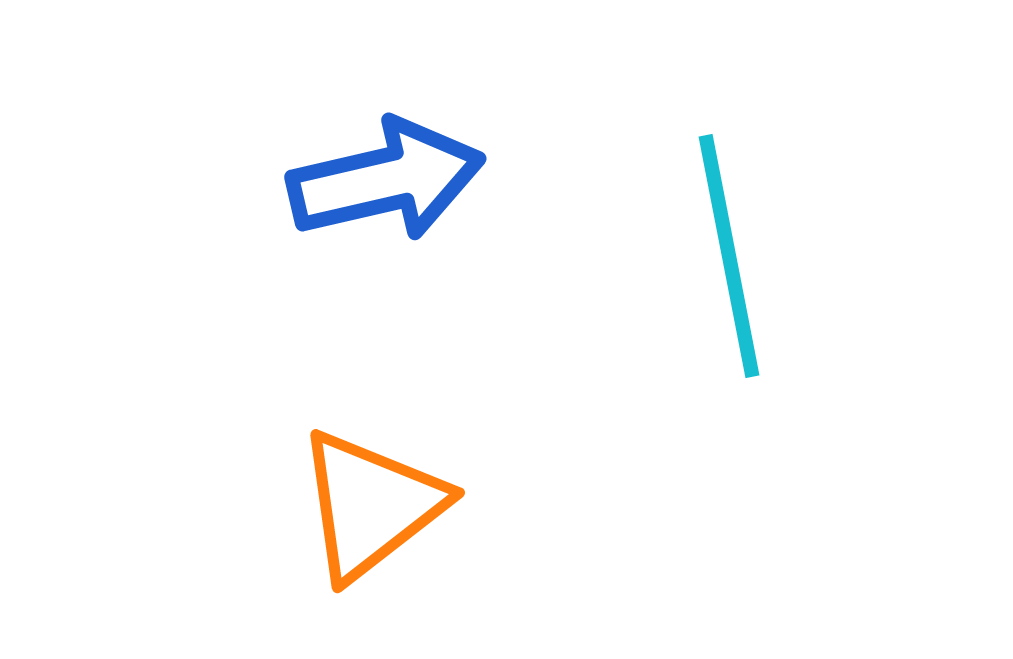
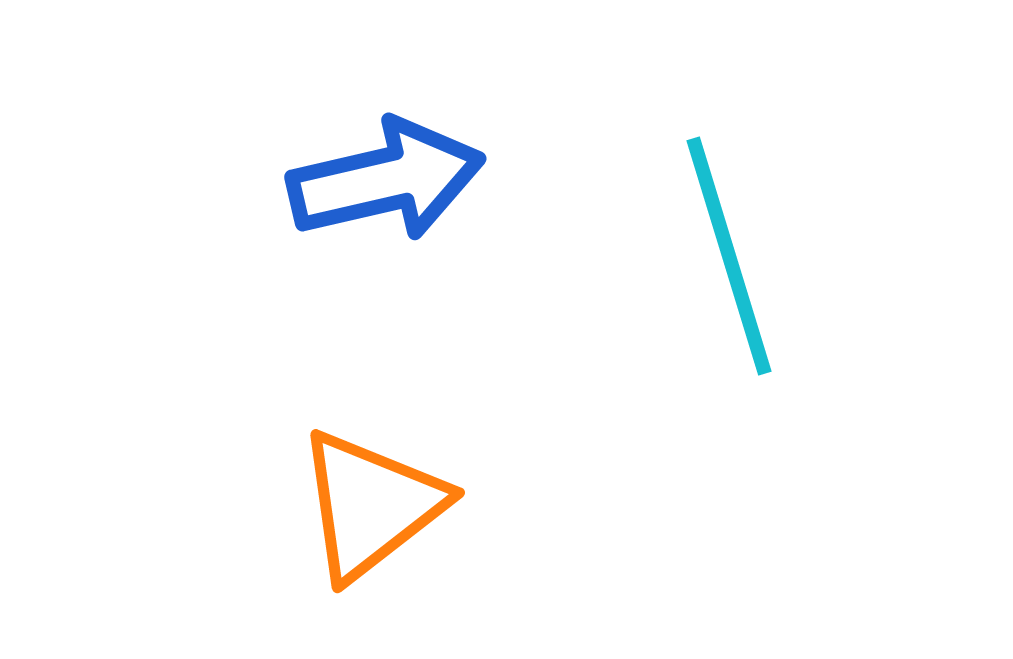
cyan line: rotated 6 degrees counterclockwise
